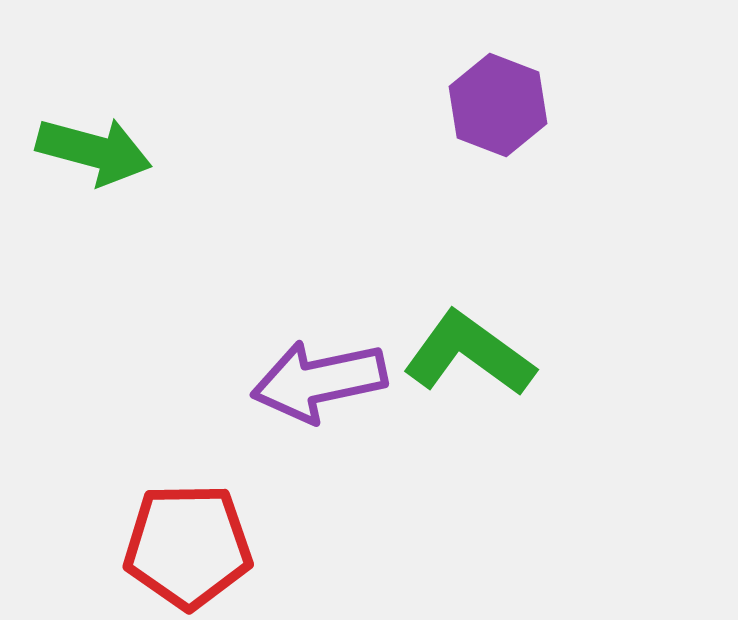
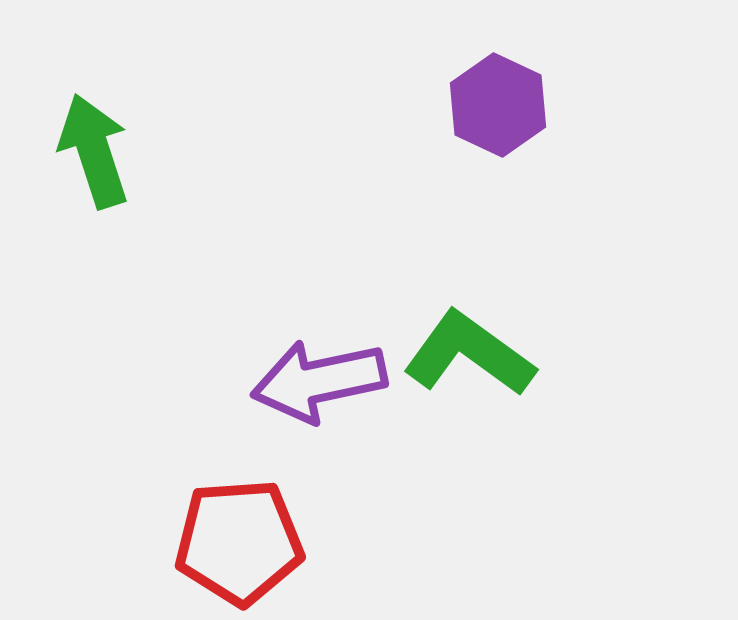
purple hexagon: rotated 4 degrees clockwise
green arrow: rotated 123 degrees counterclockwise
red pentagon: moved 51 px right, 4 px up; rotated 3 degrees counterclockwise
